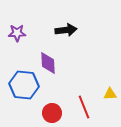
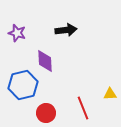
purple star: rotated 18 degrees clockwise
purple diamond: moved 3 px left, 2 px up
blue hexagon: moved 1 px left; rotated 20 degrees counterclockwise
red line: moved 1 px left, 1 px down
red circle: moved 6 px left
